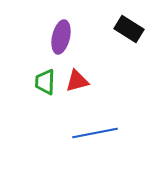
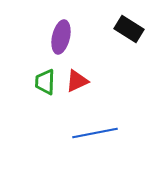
red triangle: rotated 10 degrees counterclockwise
